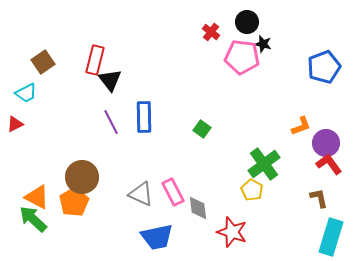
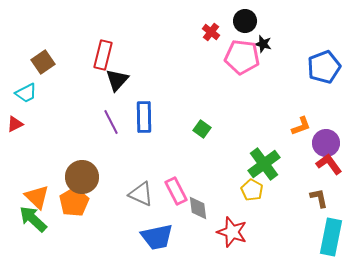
black circle: moved 2 px left, 1 px up
red rectangle: moved 8 px right, 5 px up
black triangle: moved 7 px right; rotated 20 degrees clockwise
pink rectangle: moved 3 px right, 1 px up
orange triangle: rotated 16 degrees clockwise
cyan rectangle: rotated 6 degrees counterclockwise
